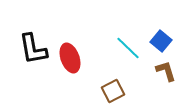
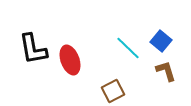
red ellipse: moved 2 px down
